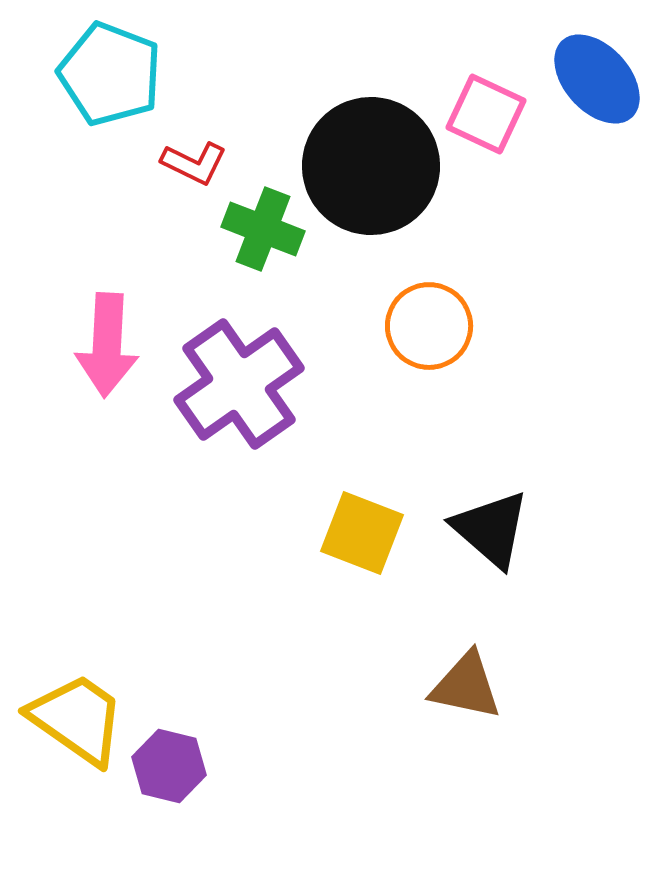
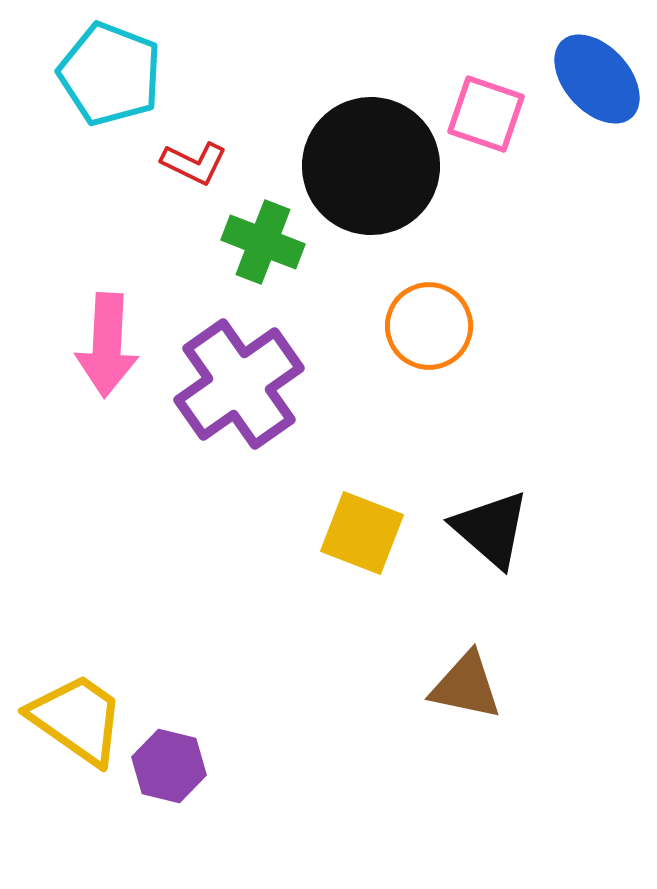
pink square: rotated 6 degrees counterclockwise
green cross: moved 13 px down
